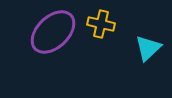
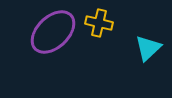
yellow cross: moved 2 px left, 1 px up
